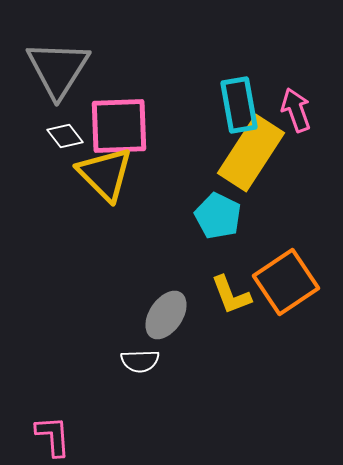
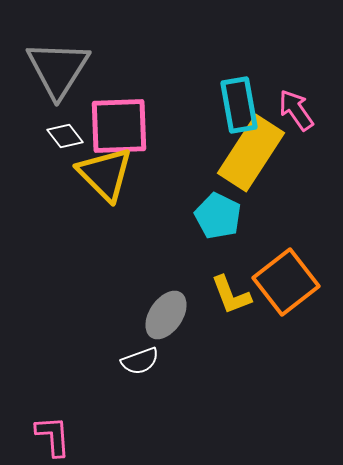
pink arrow: rotated 15 degrees counterclockwise
orange square: rotated 4 degrees counterclockwise
white semicircle: rotated 18 degrees counterclockwise
